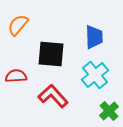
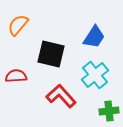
blue trapezoid: rotated 35 degrees clockwise
black square: rotated 8 degrees clockwise
red L-shape: moved 8 px right
green cross: rotated 36 degrees clockwise
